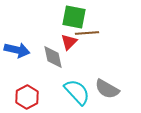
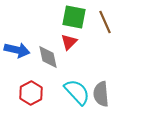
brown line: moved 18 px right, 11 px up; rotated 70 degrees clockwise
gray diamond: moved 5 px left
gray semicircle: moved 6 px left, 5 px down; rotated 55 degrees clockwise
red hexagon: moved 4 px right, 4 px up
